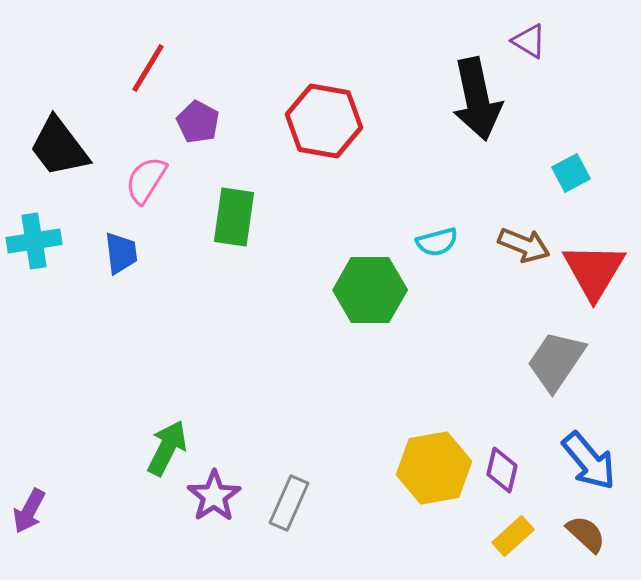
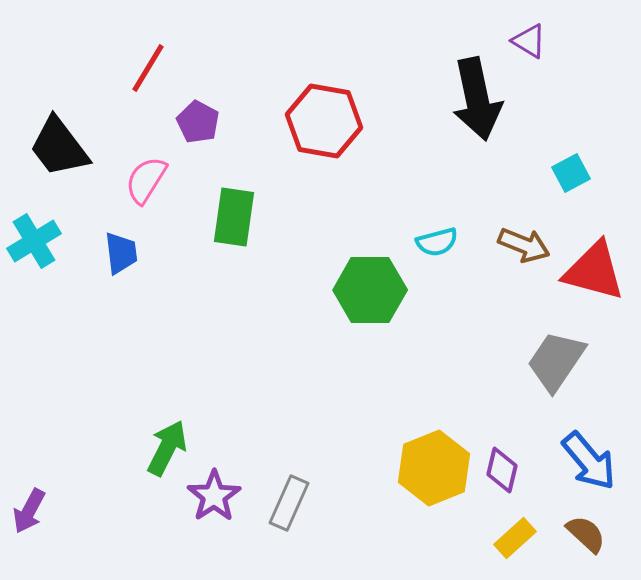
cyan cross: rotated 22 degrees counterclockwise
red triangle: rotated 46 degrees counterclockwise
yellow hexagon: rotated 12 degrees counterclockwise
yellow rectangle: moved 2 px right, 2 px down
